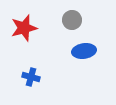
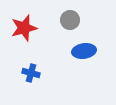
gray circle: moved 2 px left
blue cross: moved 4 px up
